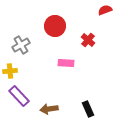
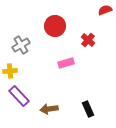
pink rectangle: rotated 21 degrees counterclockwise
